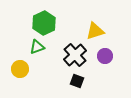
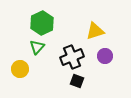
green hexagon: moved 2 px left
green triangle: rotated 28 degrees counterclockwise
black cross: moved 3 px left, 2 px down; rotated 20 degrees clockwise
